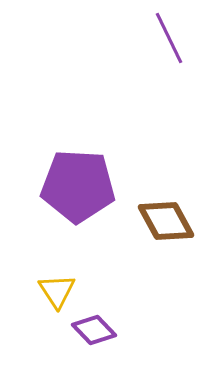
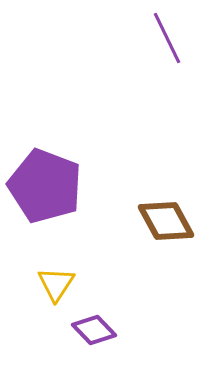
purple line: moved 2 px left
purple pentagon: moved 33 px left; rotated 18 degrees clockwise
yellow triangle: moved 1 px left, 7 px up; rotated 6 degrees clockwise
